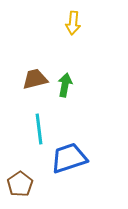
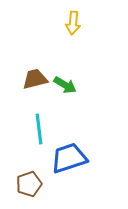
green arrow: rotated 110 degrees clockwise
brown pentagon: moved 9 px right; rotated 15 degrees clockwise
